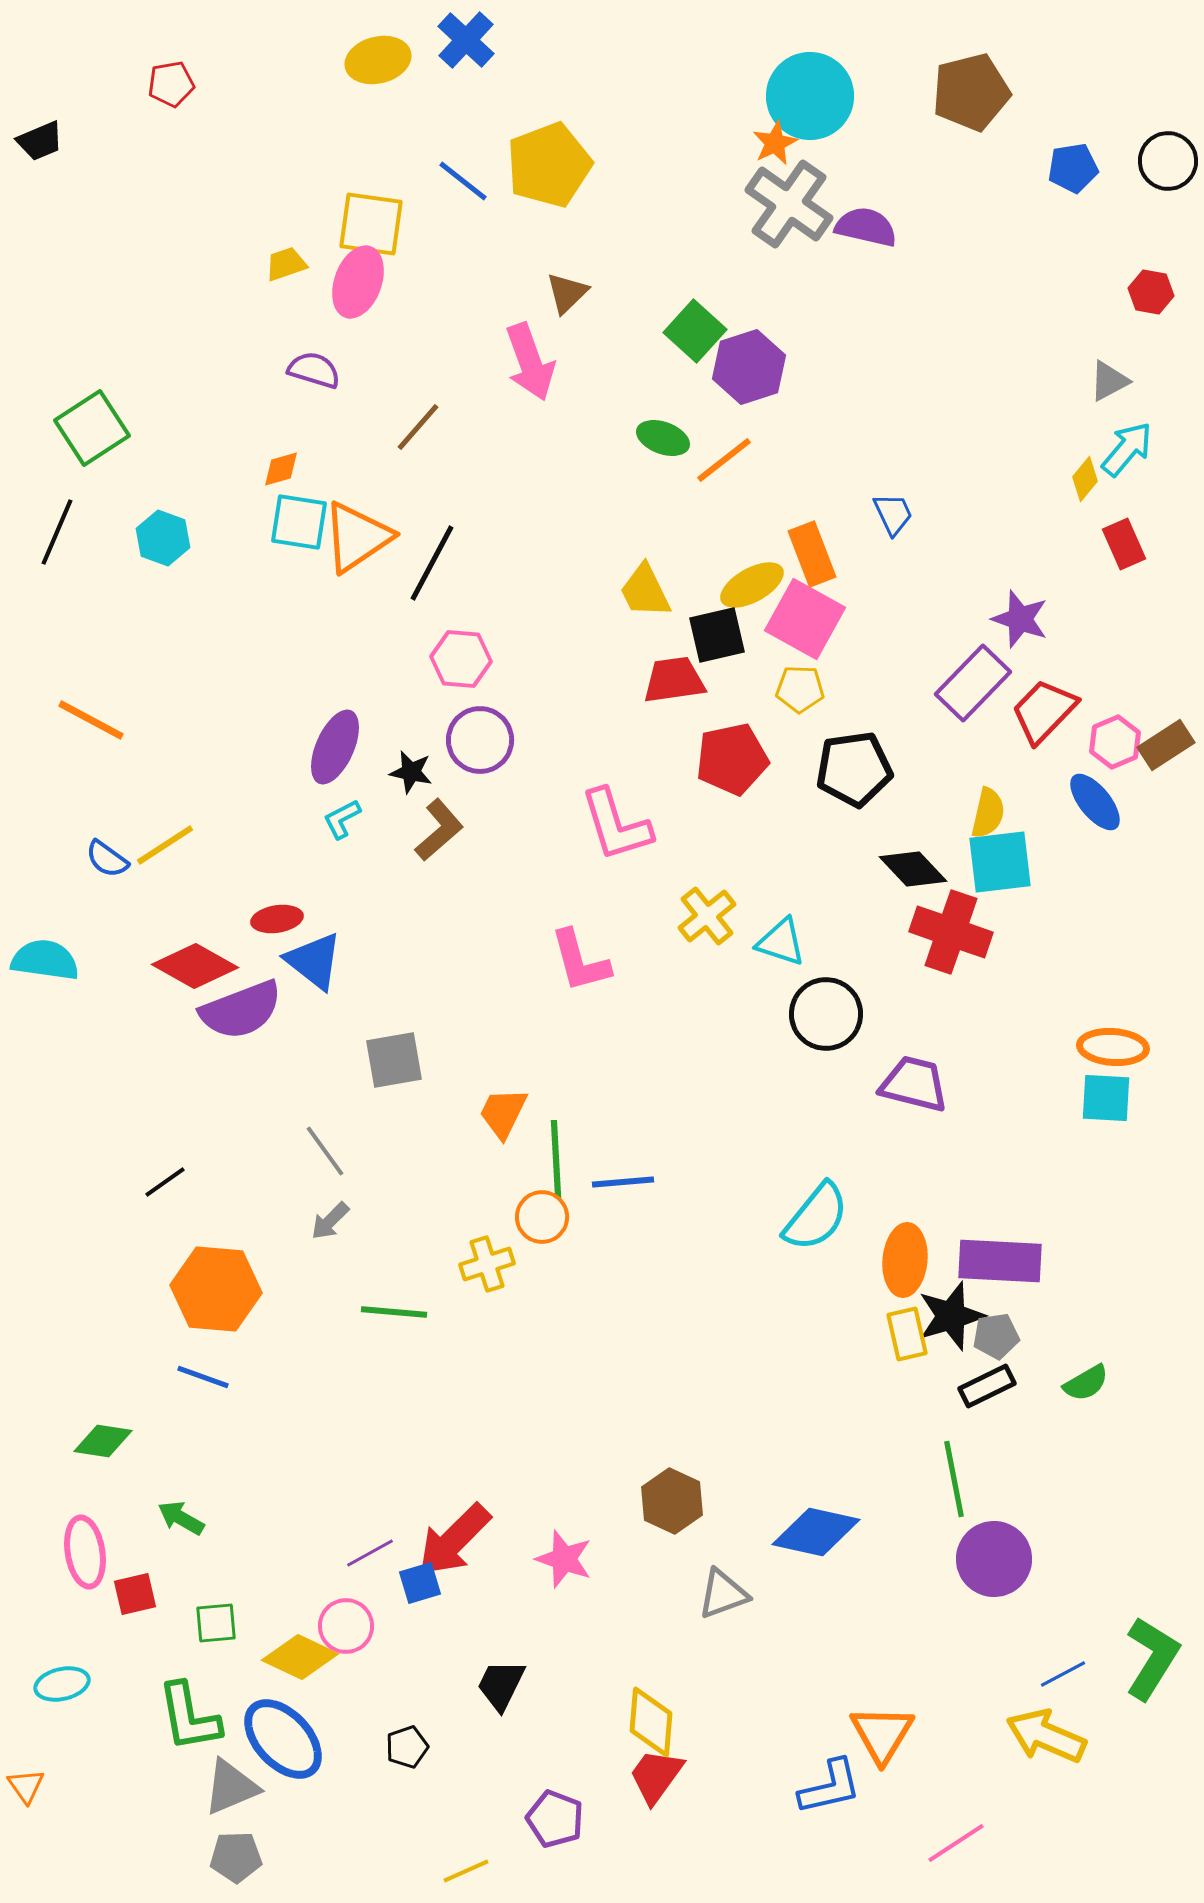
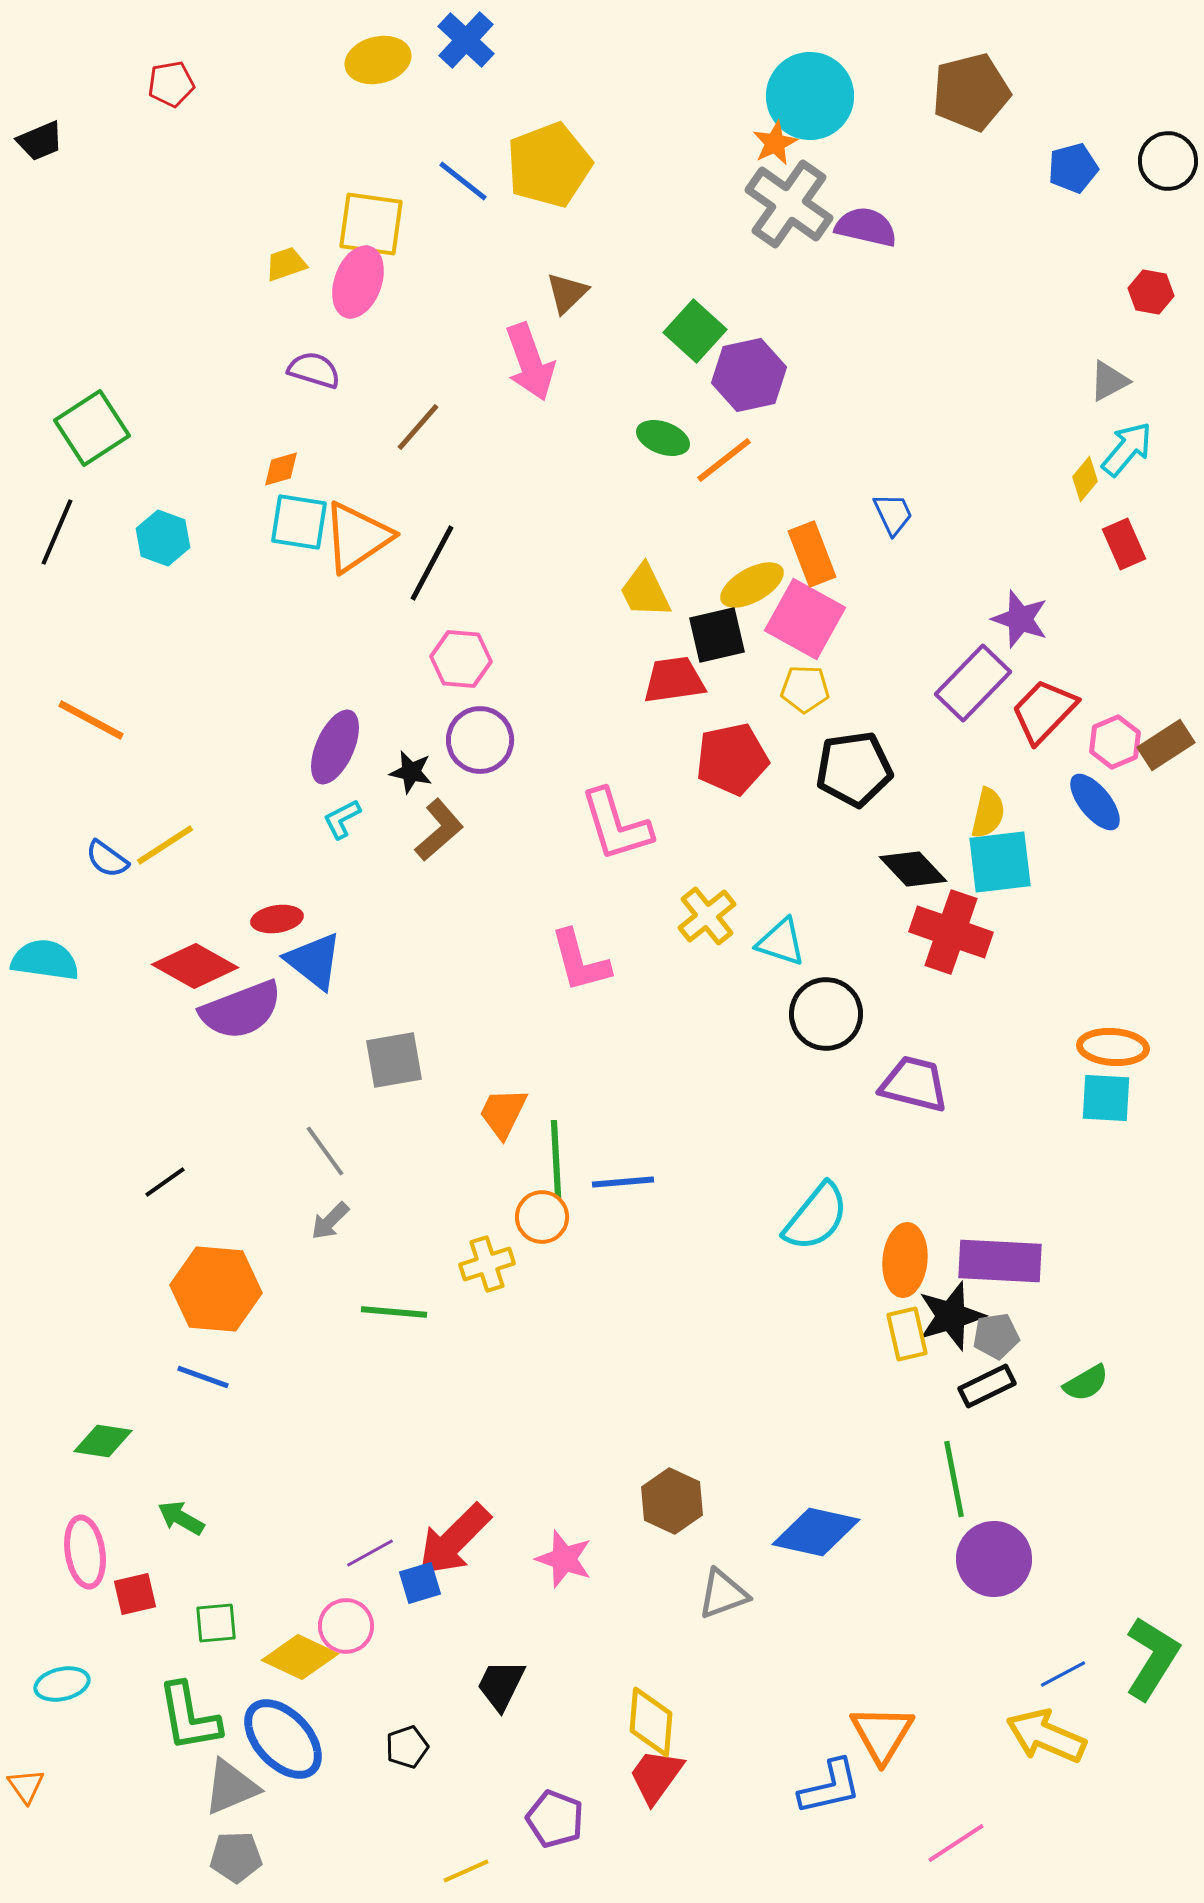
blue pentagon at (1073, 168): rotated 6 degrees counterclockwise
purple hexagon at (749, 367): moved 8 px down; rotated 6 degrees clockwise
yellow pentagon at (800, 689): moved 5 px right
